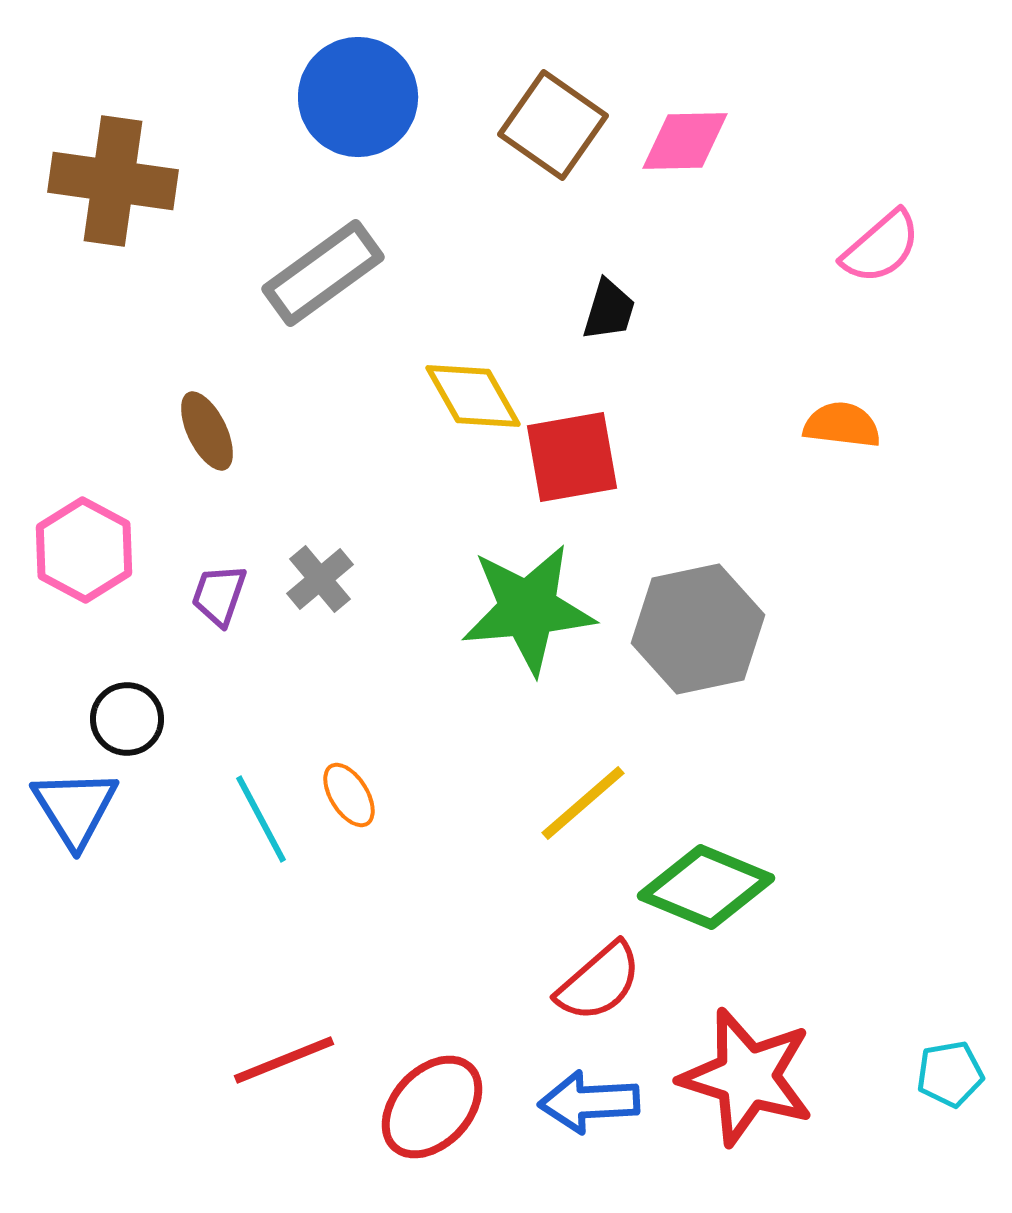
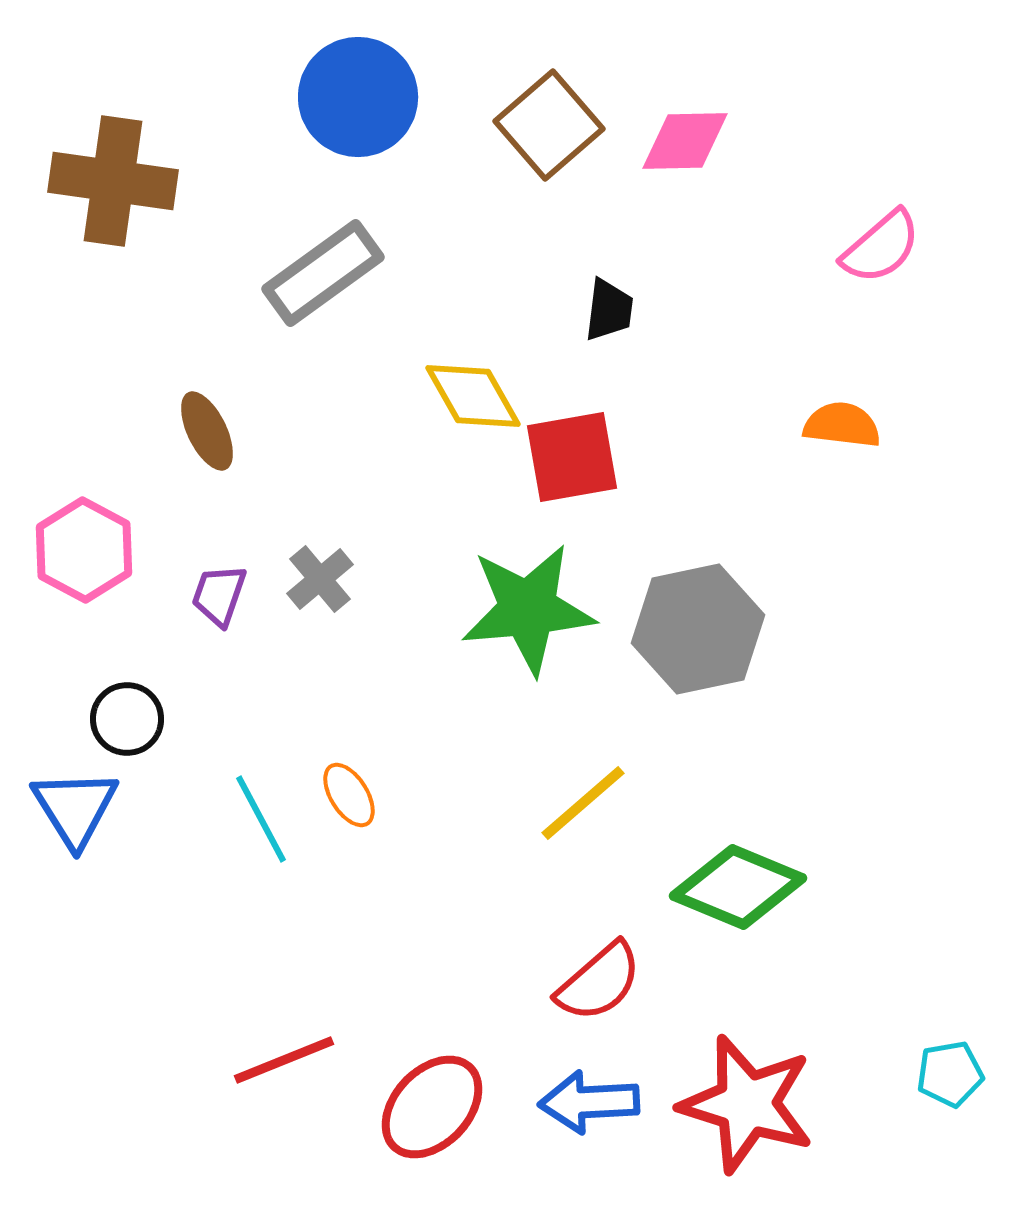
brown square: moved 4 px left; rotated 14 degrees clockwise
black trapezoid: rotated 10 degrees counterclockwise
green diamond: moved 32 px right
red star: moved 27 px down
